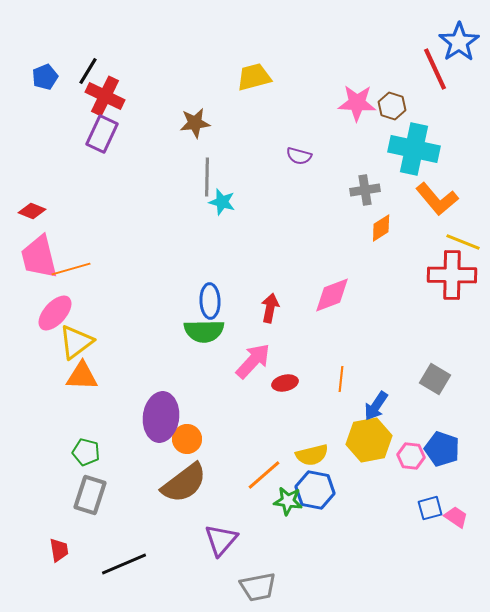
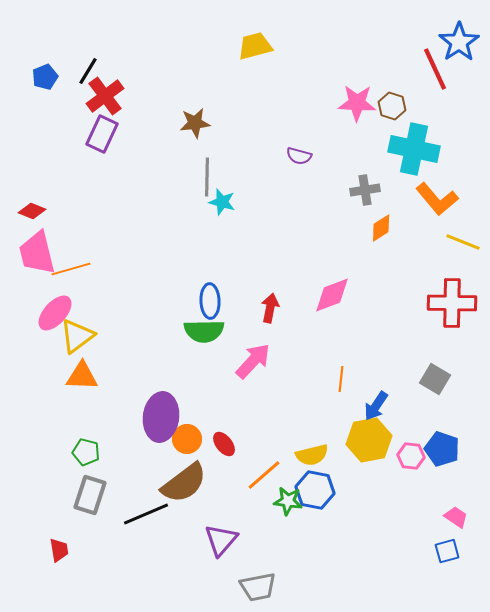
yellow trapezoid at (254, 77): moved 1 px right, 31 px up
red cross at (105, 96): rotated 27 degrees clockwise
pink trapezoid at (39, 257): moved 2 px left, 4 px up
red cross at (452, 275): moved 28 px down
yellow triangle at (76, 342): moved 1 px right, 6 px up
red ellipse at (285, 383): moved 61 px left, 61 px down; rotated 65 degrees clockwise
blue square at (430, 508): moved 17 px right, 43 px down
black line at (124, 564): moved 22 px right, 50 px up
